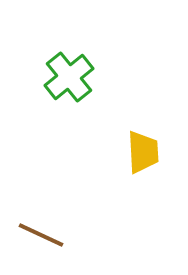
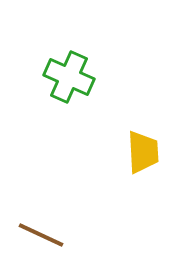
green cross: rotated 27 degrees counterclockwise
